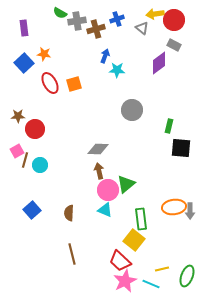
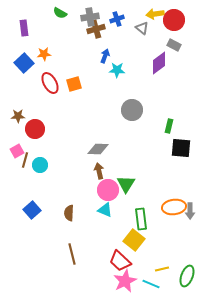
gray cross at (77, 21): moved 13 px right, 4 px up
orange star at (44, 54): rotated 16 degrees counterclockwise
green triangle at (126, 184): rotated 18 degrees counterclockwise
